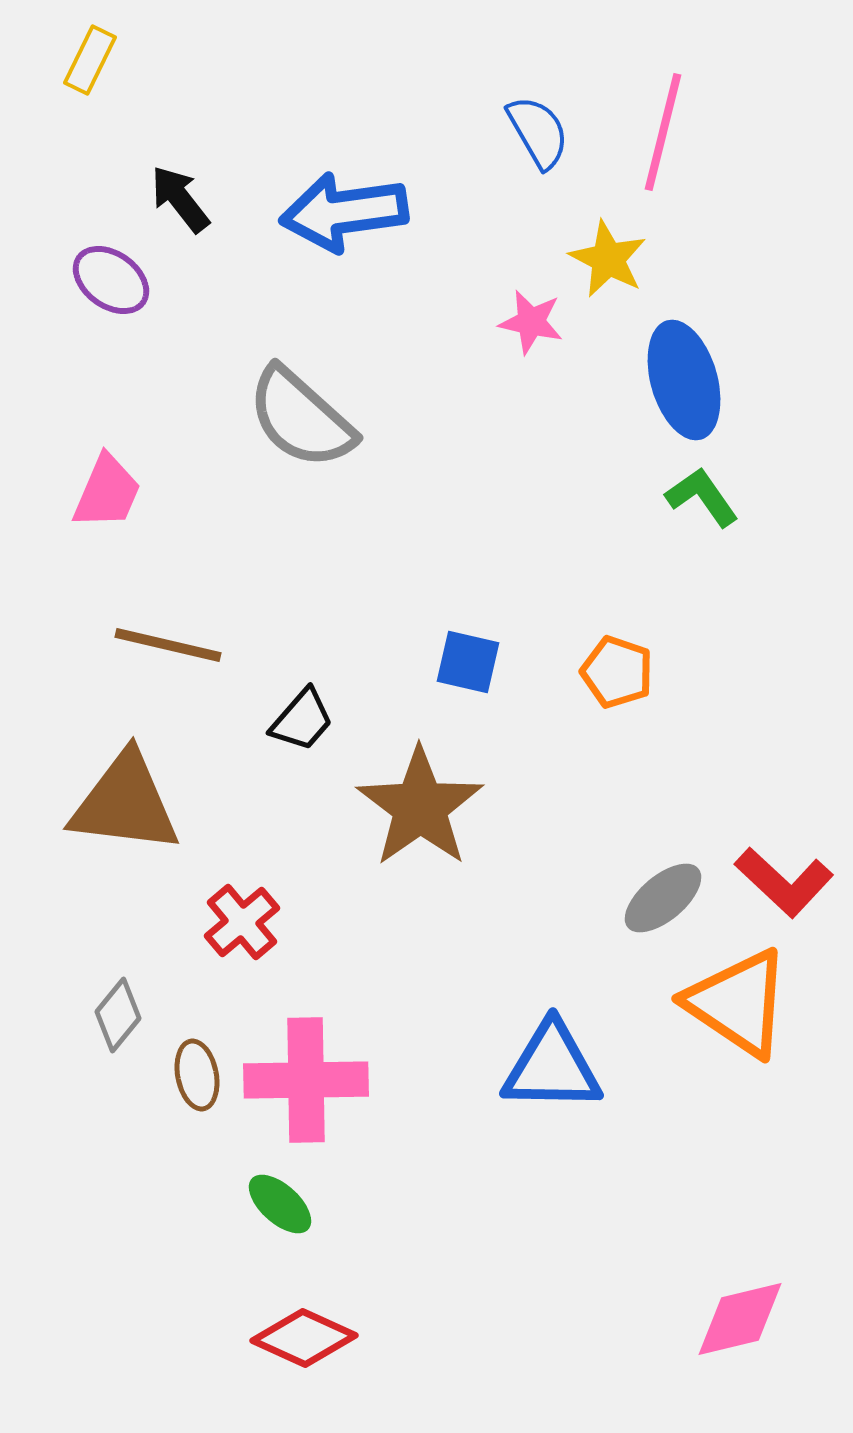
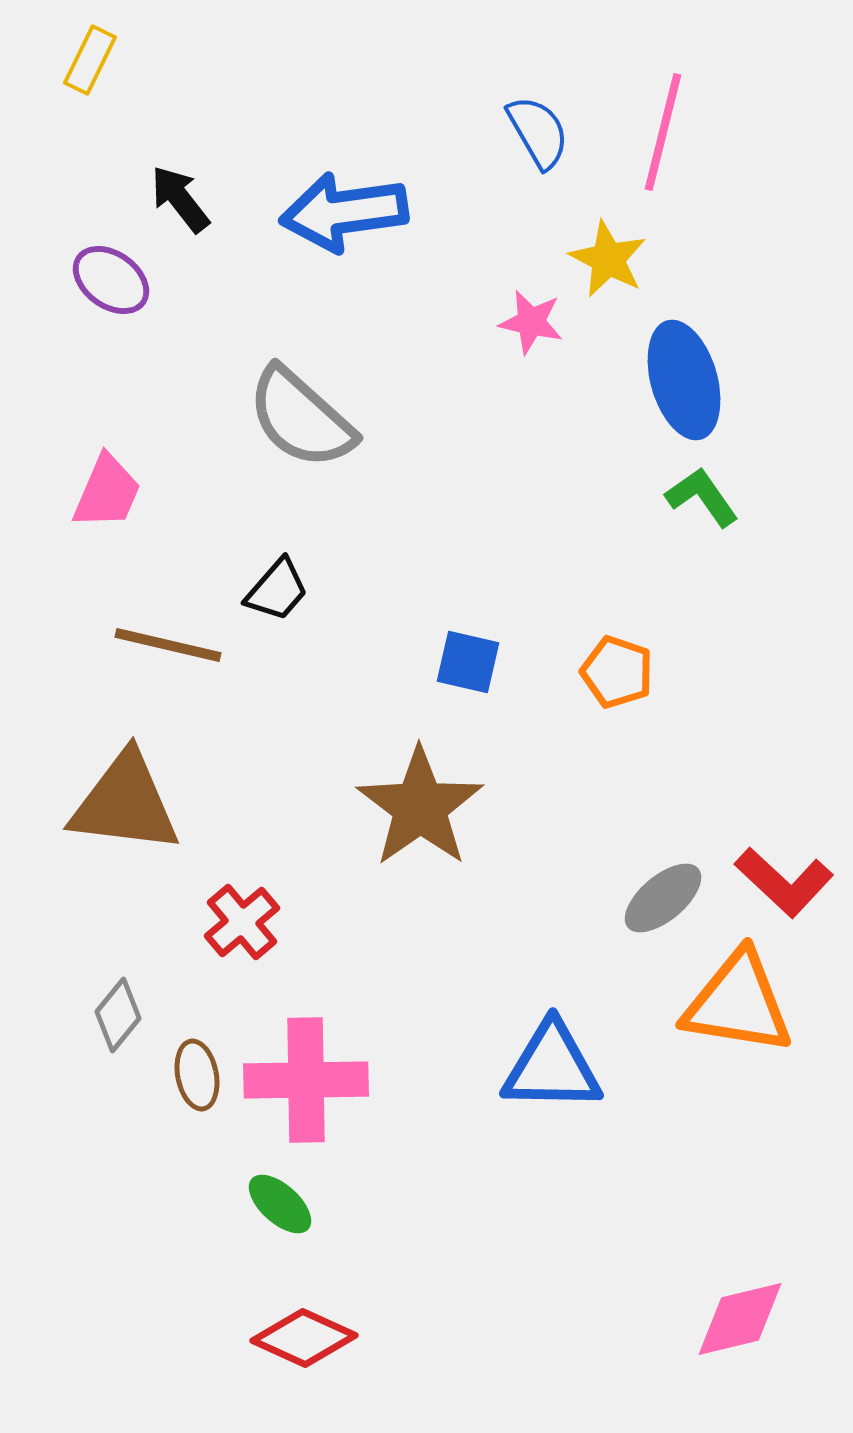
black trapezoid: moved 25 px left, 130 px up
orange triangle: rotated 25 degrees counterclockwise
